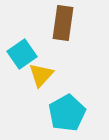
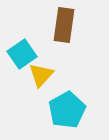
brown rectangle: moved 1 px right, 2 px down
cyan pentagon: moved 3 px up
